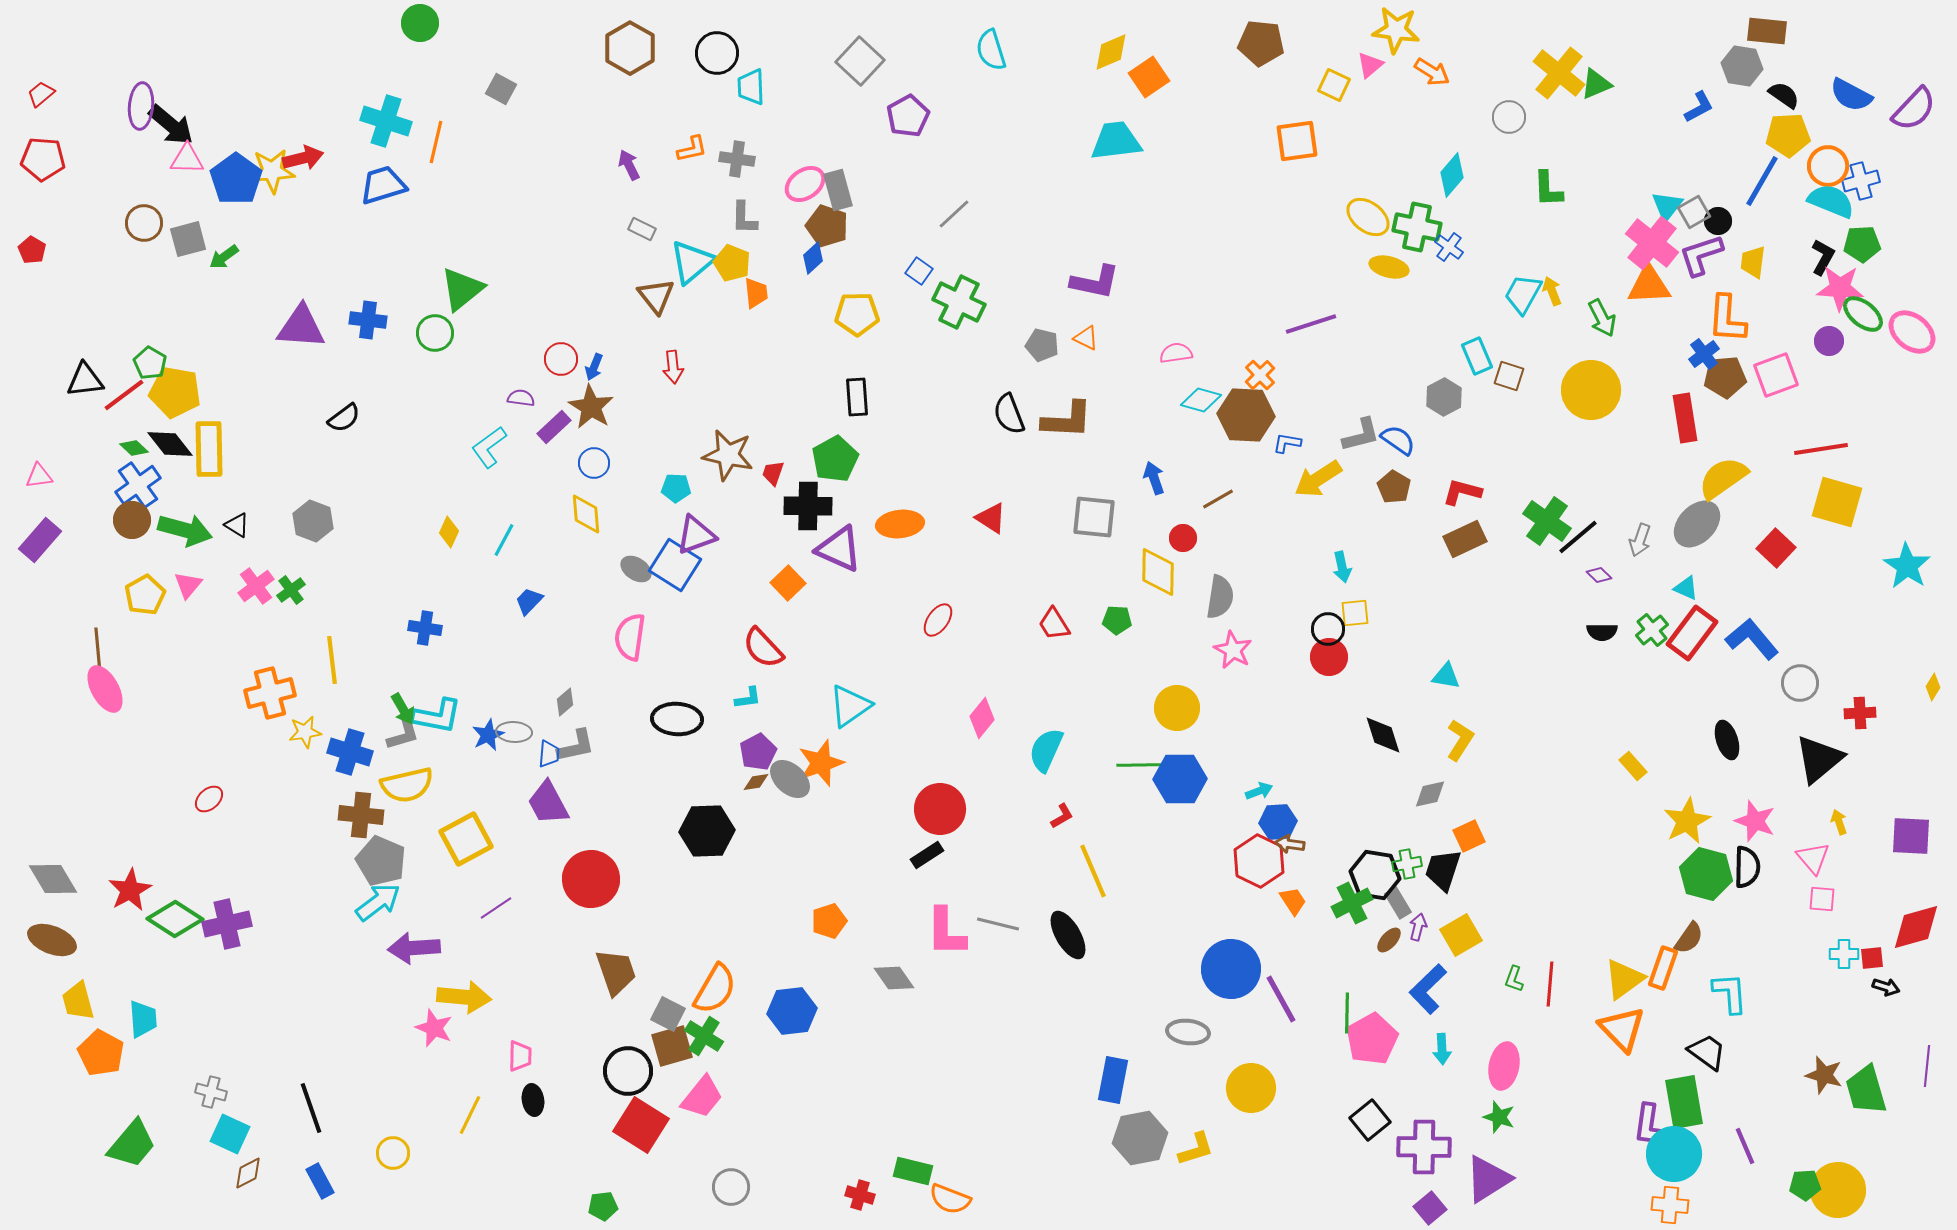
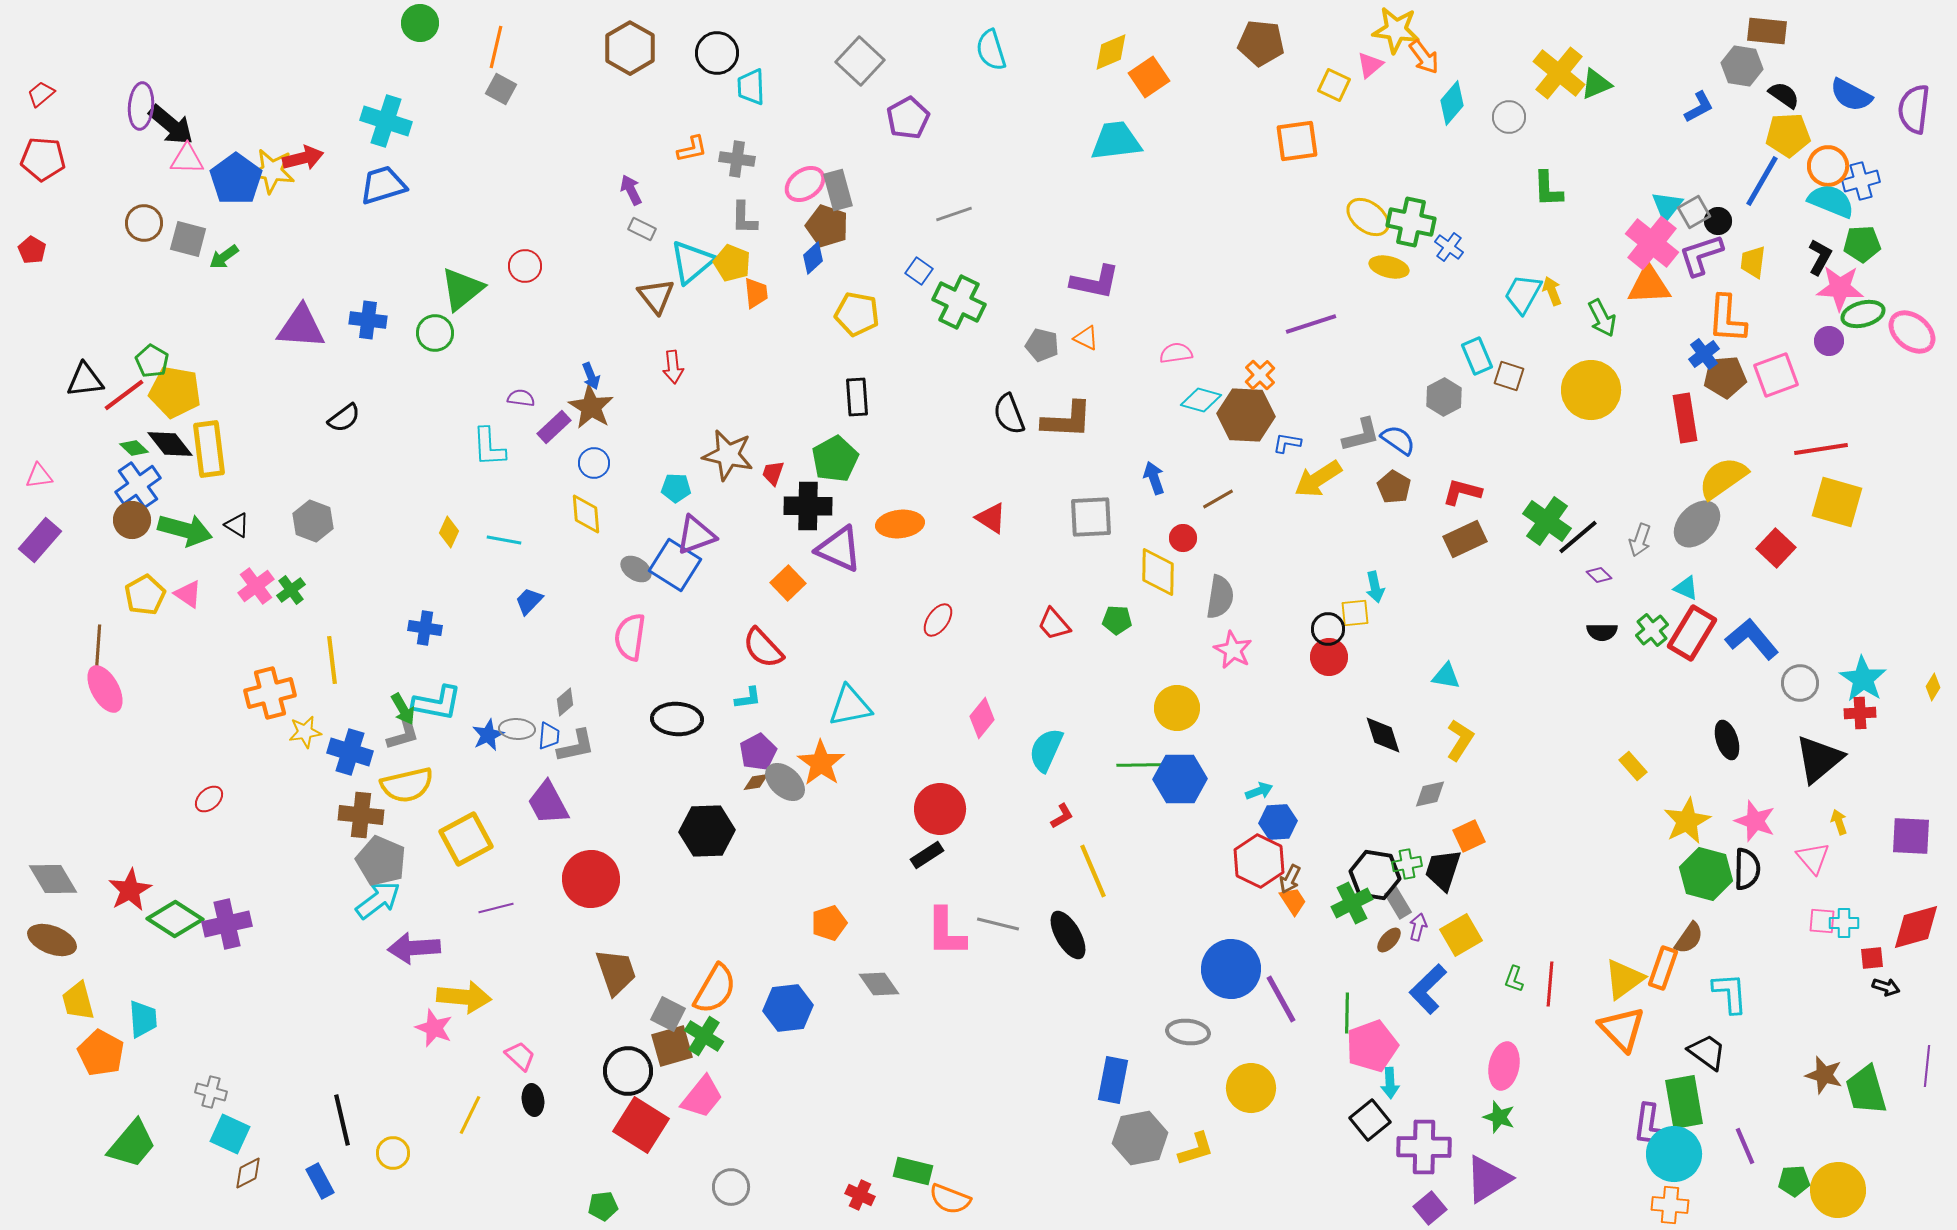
orange arrow at (1432, 72): moved 8 px left, 15 px up; rotated 21 degrees clockwise
purple semicircle at (1914, 109): rotated 144 degrees clockwise
purple pentagon at (908, 116): moved 2 px down
orange line at (436, 142): moved 60 px right, 95 px up
purple arrow at (629, 165): moved 2 px right, 25 px down
yellow star at (272, 171): rotated 12 degrees clockwise
cyan diamond at (1452, 175): moved 72 px up
gray line at (954, 214): rotated 24 degrees clockwise
green cross at (1417, 227): moved 6 px left, 5 px up
gray square at (188, 239): rotated 30 degrees clockwise
black L-shape at (1823, 257): moved 3 px left
yellow pentagon at (857, 314): rotated 12 degrees clockwise
green ellipse at (1863, 314): rotated 54 degrees counterclockwise
red circle at (561, 359): moved 36 px left, 93 px up
green pentagon at (150, 363): moved 2 px right, 2 px up
blue arrow at (594, 367): moved 3 px left, 9 px down; rotated 44 degrees counterclockwise
cyan L-shape at (489, 447): rotated 57 degrees counterclockwise
yellow rectangle at (209, 449): rotated 6 degrees counterclockwise
gray square at (1094, 517): moved 3 px left; rotated 9 degrees counterclockwise
cyan line at (504, 540): rotated 72 degrees clockwise
cyan star at (1907, 566): moved 44 px left, 113 px down
cyan arrow at (1342, 567): moved 33 px right, 20 px down
pink triangle at (188, 585): moved 9 px down; rotated 36 degrees counterclockwise
red trapezoid at (1054, 624): rotated 9 degrees counterclockwise
red rectangle at (1692, 633): rotated 6 degrees counterclockwise
brown line at (98, 651): moved 3 px up; rotated 9 degrees clockwise
cyan triangle at (850, 706): rotated 24 degrees clockwise
cyan L-shape at (437, 716): moved 13 px up
gray ellipse at (514, 732): moved 3 px right, 3 px up
blue trapezoid at (549, 754): moved 18 px up
orange star at (821, 763): rotated 18 degrees counterclockwise
gray ellipse at (790, 779): moved 5 px left, 3 px down
brown arrow at (1290, 844): moved 35 px down; rotated 72 degrees counterclockwise
black semicircle at (1747, 867): moved 2 px down
pink square at (1822, 899): moved 22 px down
cyan arrow at (378, 902): moved 2 px up
purple line at (496, 908): rotated 20 degrees clockwise
orange pentagon at (829, 921): moved 2 px down
cyan cross at (1844, 954): moved 31 px up
gray diamond at (894, 978): moved 15 px left, 6 px down
blue hexagon at (792, 1011): moved 4 px left, 3 px up
pink pentagon at (1372, 1039): moved 7 px down; rotated 9 degrees clockwise
cyan arrow at (1442, 1049): moved 52 px left, 34 px down
pink trapezoid at (520, 1056): rotated 48 degrees counterclockwise
black line at (311, 1108): moved 31 px right, 12 px down; rotated 6 degrees clockwise
green pentagon at (1805, 1185): moved 11 px left, 4 px up
red cross at (860, 1195): rotated 8 degrees clockwise
